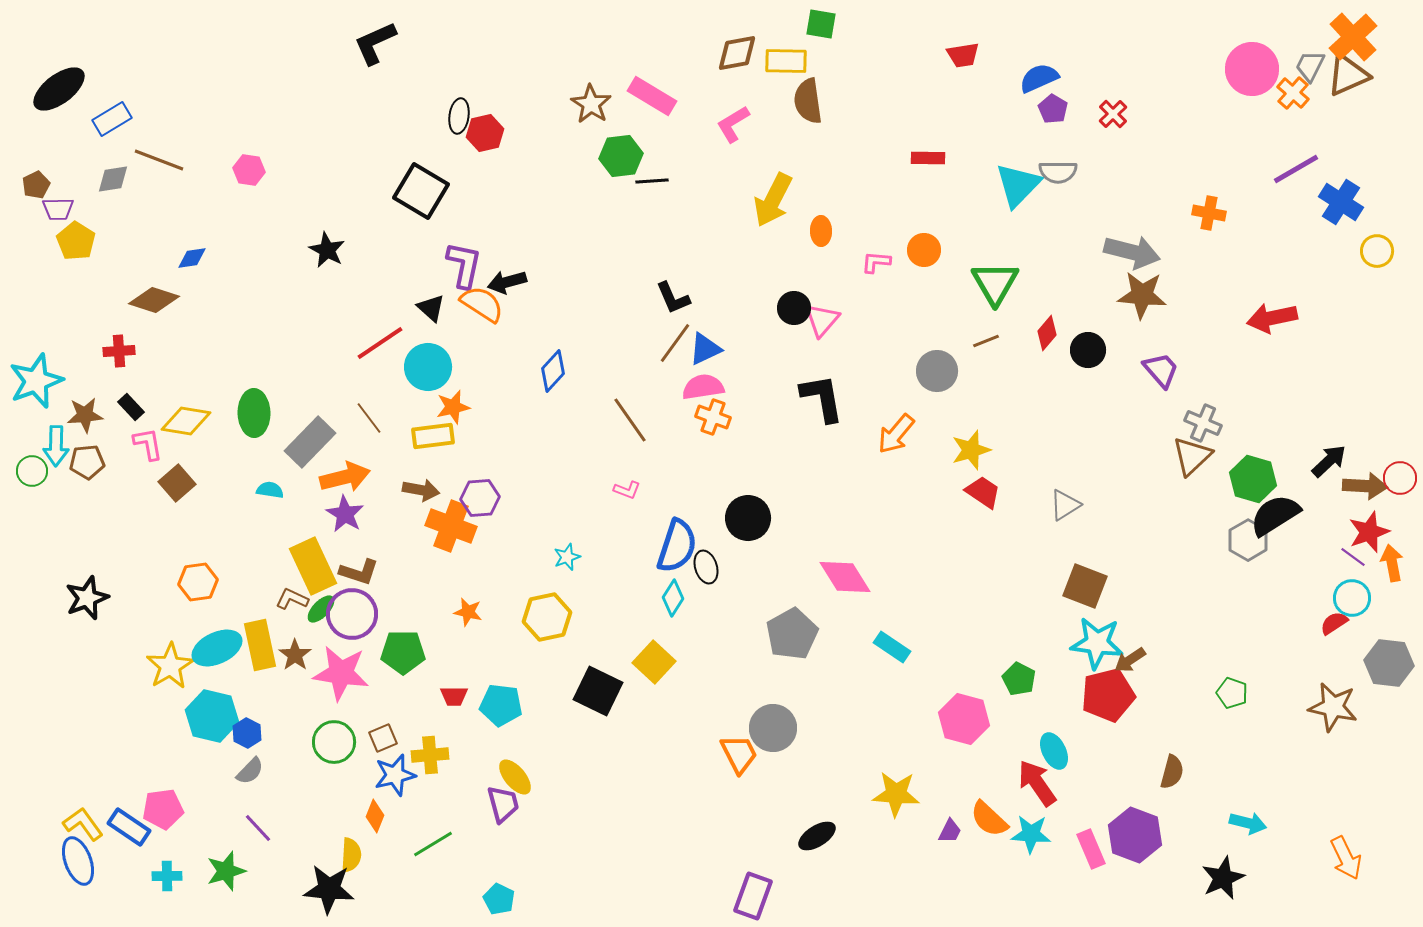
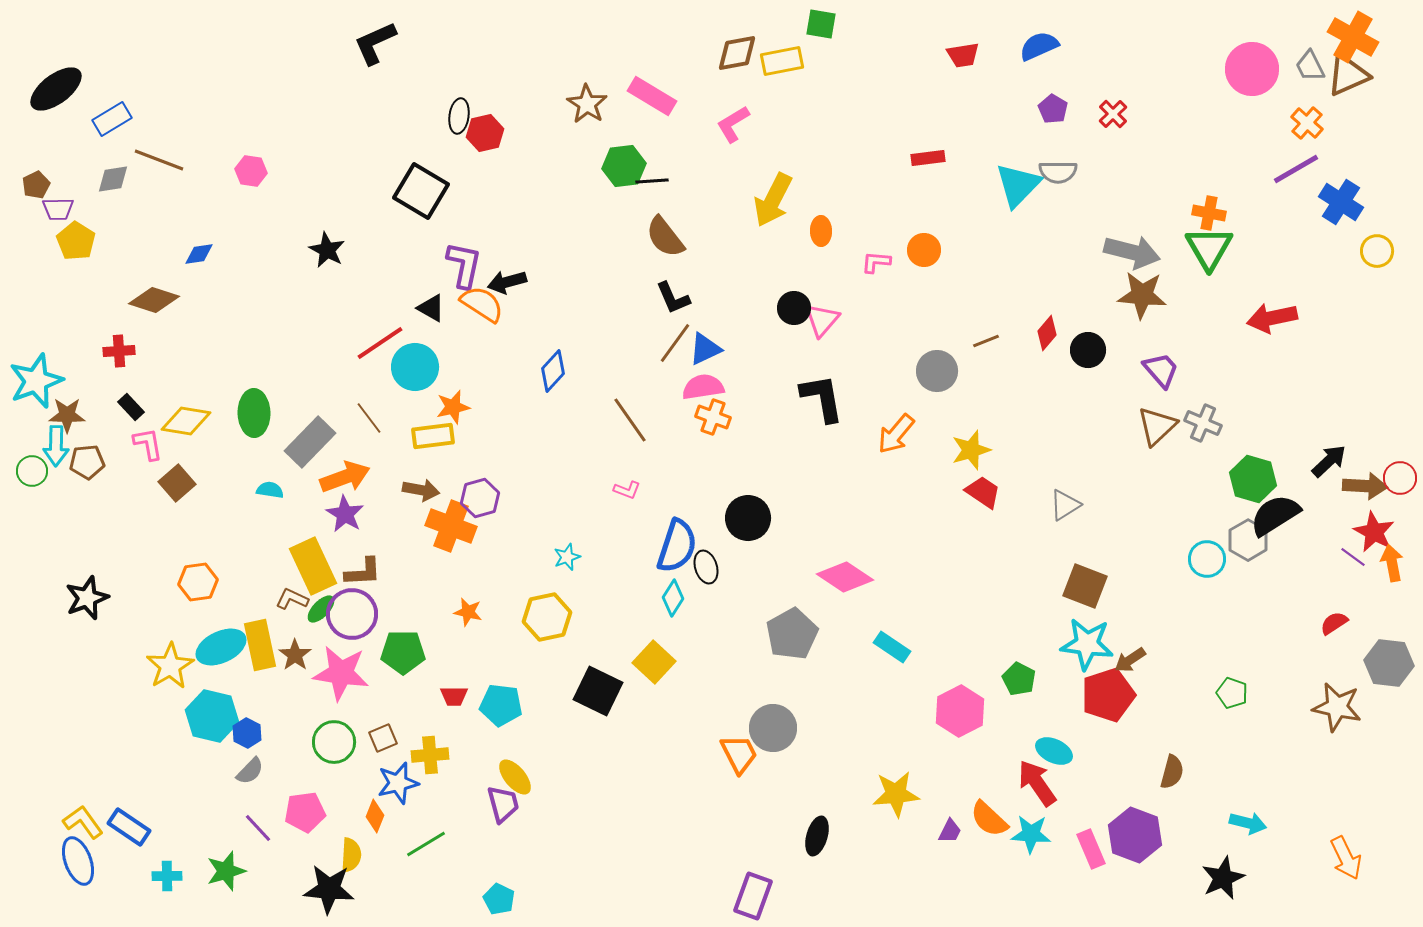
orange cross at (1353, 37): rotated 18 degrees counterclockwise
yellow rectangle at (786, 61): moved 4 px left; rotated 12 degrees counterclockwise
gray trapezoid at (1310, 66): rotated 52 degrees counterclockwise
blue semicircle at (1039, 78): moved 32 px up
black ellipse at (59, 89): moved 3 px left
orange cross at (1293, 93): moved 14 px right, 30 px down
brown semicircle at (808, 101): moved 143 px left, 136 px down; rotated 30 degrees counterclockwise
brown star at (591, 104): moved 4 px left
green hexagon at (621, 156): moved 3 px right, 10 px down
red rectangle at (928, 158): rotated 8 degrees counterclockwise
pink hexagon at (249, 170): moved 2 px right, 1 px down
blue diamond at (192, 258): moved 7 px right, 4 px up
green triangle at (995, 283): moved 214 px right, 35 px up
black triangle at (431, 308): rotated 12 degrees counterclockwise
cyan circle at (428, 367): moved 13 px left
brown star at (85, 415): moved 18 px left; rotated 6 degrees clockwise
brown triangle at (1192, 456): moved 35 px left, 30 px up
orange arrow at (345, 477): rotated 6 degrees counterclockwise
purple hexagon at (480, 498): rotated 12 degrees counterclockwise
red star at (1369, 532): moved 5 px right; rotated 24 degrees counterclockwise
brown L-shape at (359, 572): moved 4 px right; rotated 21 degrees counterclockwise
pink diamond at (845, 577): rotated 24 degrees counterclockwise
cyan circle at (1352, 598): moved 145 px left, 39 px up
cyan star at (1097, 643): moved 10 px left, 1 px down
cyan ellipse at (217, 648): moved 4 px right, 1 px up
red pentagon at (1108, 695): rotated 4 degrees counterclockwise
brown star at (1333, 707): moved 4 px right
pink hexagon at (964, 719): moved 4 px left, 8 px up; rotated 18 degrees clockwise
cyan ellipse at (1054, 751): rotated 39 degrees counterclockwise
blue star at (395, 775): moved 3 px right, 8 px down
yellow star at (896, 794): rotated 9 degrees counterclockwise
pink pentagon at (163, 809): moved 142 px right, 3 px down
yellow L-shape at (83, 824): moved 2 px up
black ellipse at (817, 836): rotated 42 degrees counterclockwise
green line at (433, 844): moved 7 px left
